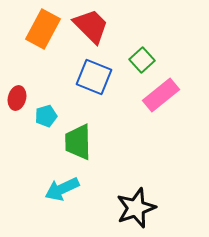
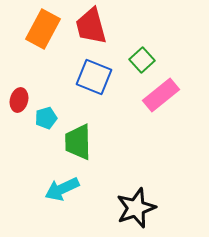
red trapezoid: rotated 150 degrees counterclockwise
red ellipse: moved 2 px right, 2 px down
cyan pentagon: moved 2 px down
